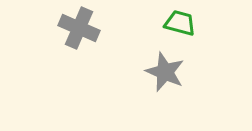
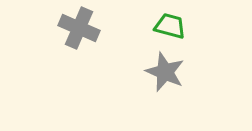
green trapezoid: moved 10 px left, 3 px down
